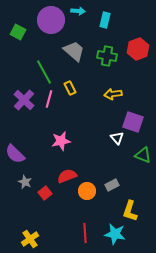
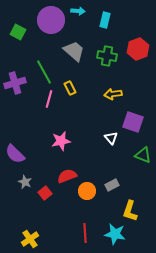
purple cross: moved 9 px left, 17 px up; rotated 30 degrees clockwise
white triangle: moved 6 px left
